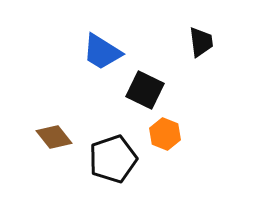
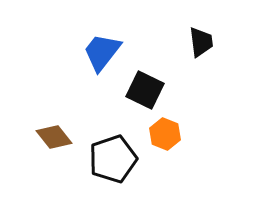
blue trapezoid: rotated 96 degrees clockwise
